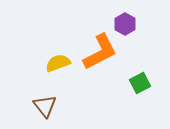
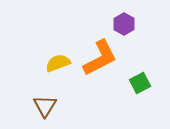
purple hexagon: moved 1 px left
orange L-shape: moved 6 px down
brown triangle: rotated 10 degrees clockwise
